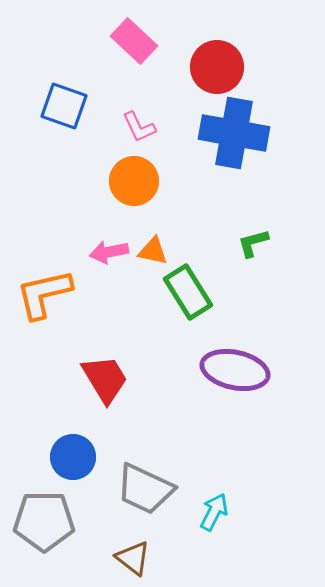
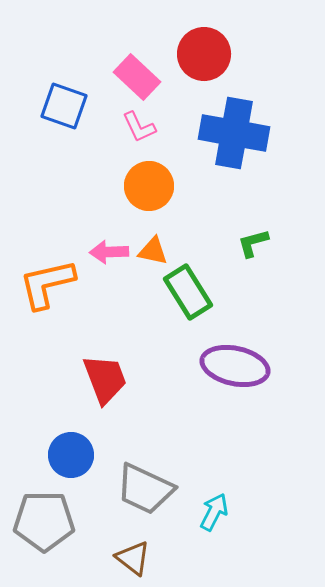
pink rectangle: moved 3 px right, 36 px down
red circle: moved 13 px left, 13 px up
orange circle: moved 15 px right, 5 px down
pink arrow: rotated 9 degrees clockwise
orange L-shape: moved 3 px right, 10 px up
purple ellipse: moved 4 px up
red trapezoid: rotated 10 degrees clockwise
blue circle: moved 2 px left, 2 px up
